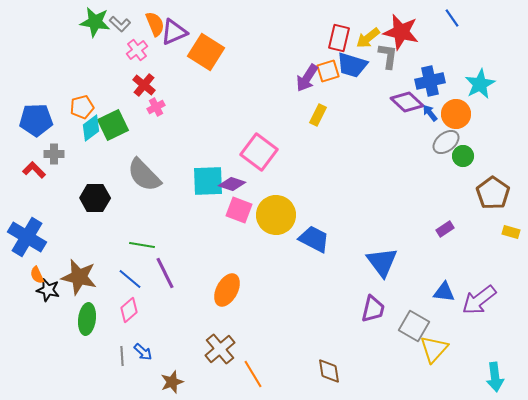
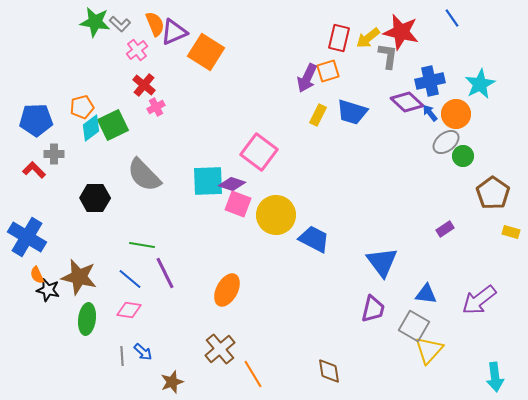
blue trapezoid at (352, 65): moved 47 px down
purple arrow at (307, 78): rotated 8 degrees counterclockwise
pink square at (239, 210): moved 1 px left, 6 px up
blue triangle at (444, 292): moved 18 px left, 2 px down
pink diamond at (129, 310): rotated 50 degrees clockwise
yellow triangle at (434, 349): moved 5 px left, 1 px down
